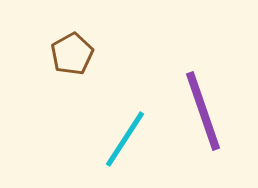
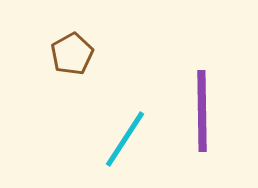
purple line: moved 1 px left; rotated 18 degrees clockwise
